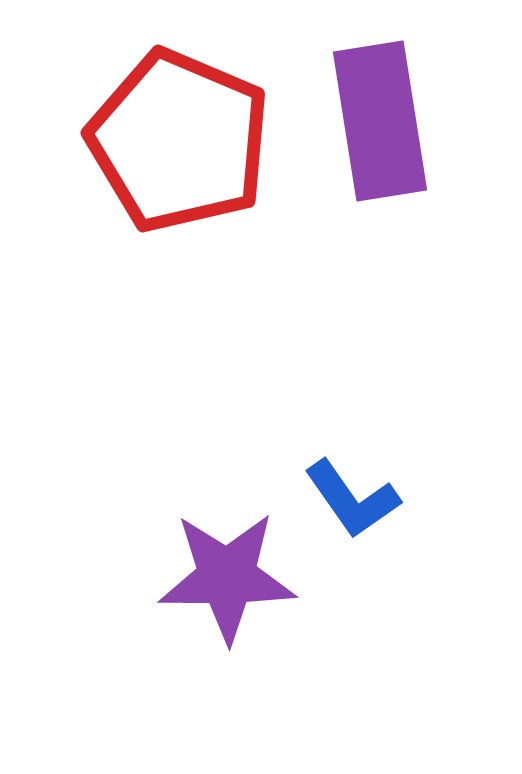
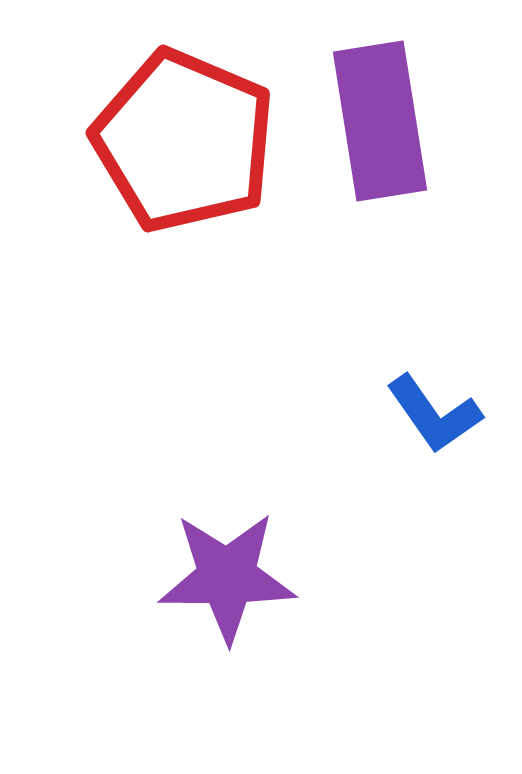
red pentagon: moved 5 px right
blue L-shape: moved 82 px right, 85 px up
